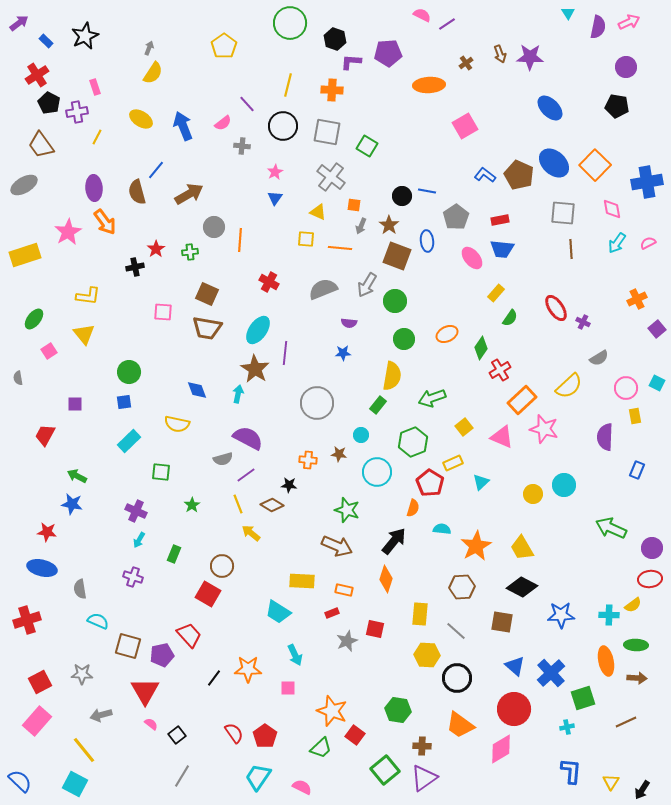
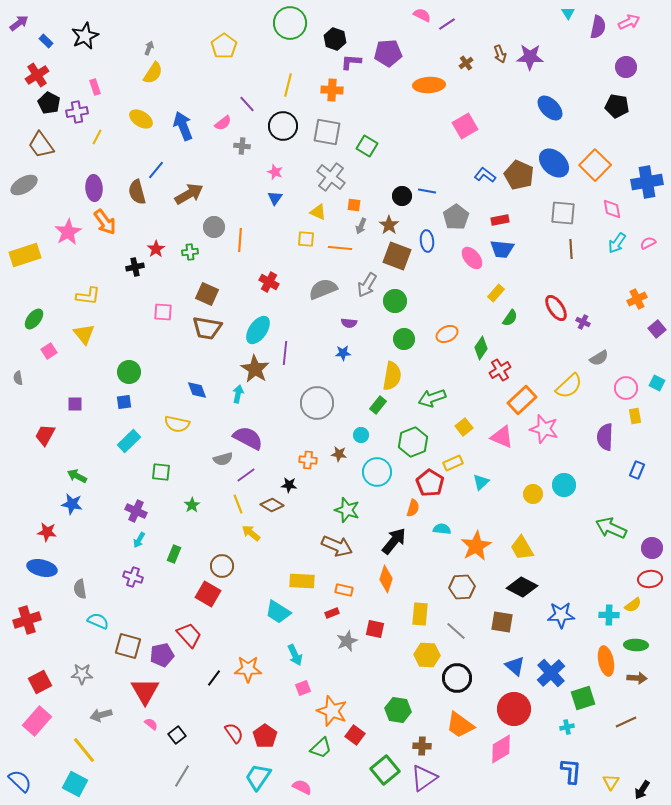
pink star at (275, 172): rotated 21 degrees counterclockwise
pink square at (288, 688): moved 15 px right; rotated 21 degrees counterclockwise
